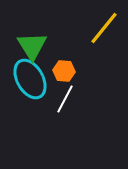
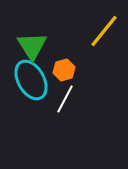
yellow line: moved 3 px down
orange hexagon: moved 1 px up; rotated 20 degrees counterclockwise
cyan ellipse: moved 1 px right, 1 px down
